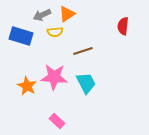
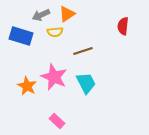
gray arrow: moved 1 px left
pink star: rotated 20 degrees clockwise
